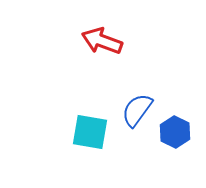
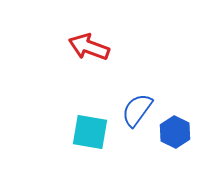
red arrow: moved 13 px left, 6 px down
